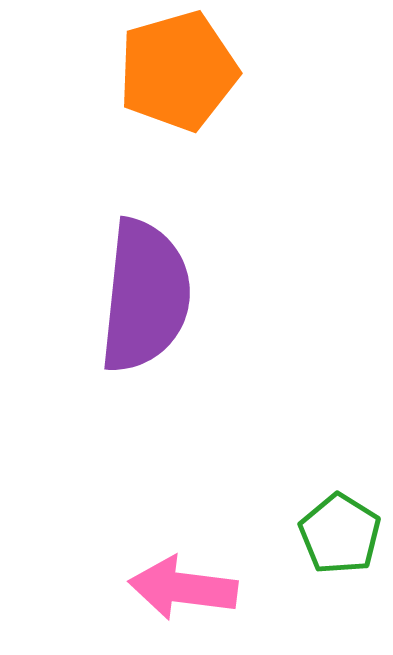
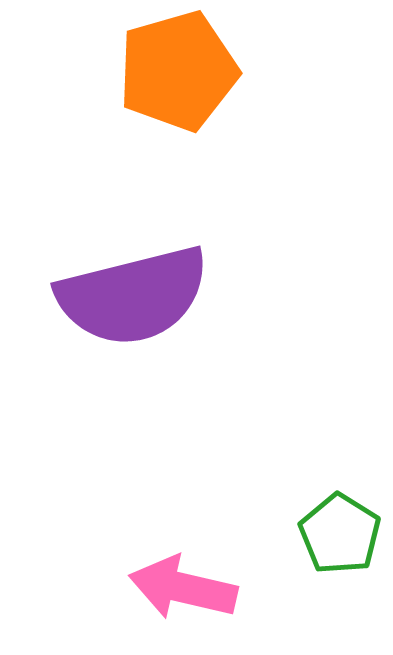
purple semicircle: moved 12 px left; rotated 70 degrees clockwise
pink arrow: rotated 6 degrees clockwise
